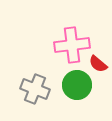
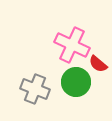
pink cross: rotated 32 degrees clockwise
green circle: moved 1 px left, 3 px up
